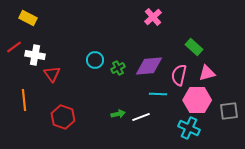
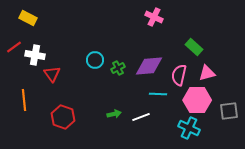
pink cross: moved 1 px right; rotated 24 degrees counterclockwise
green arrow: moved 4 px left
